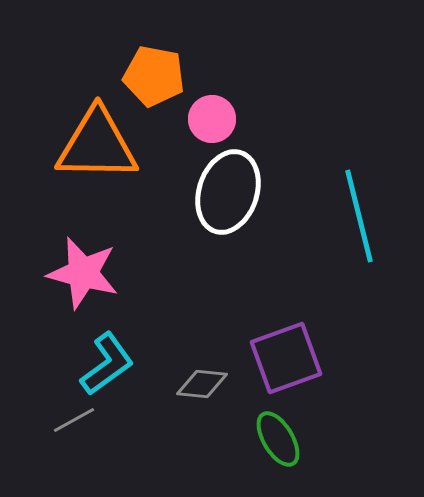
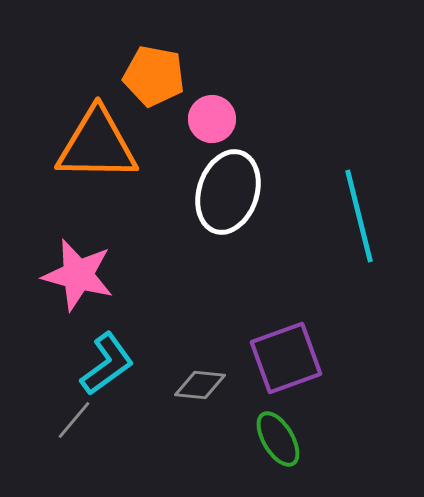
pink star: moved 5 px left, 2 px down
gray diamond: moved 2 px left, 1 px down
gray line: rotated 21 degrees counterclockwise
